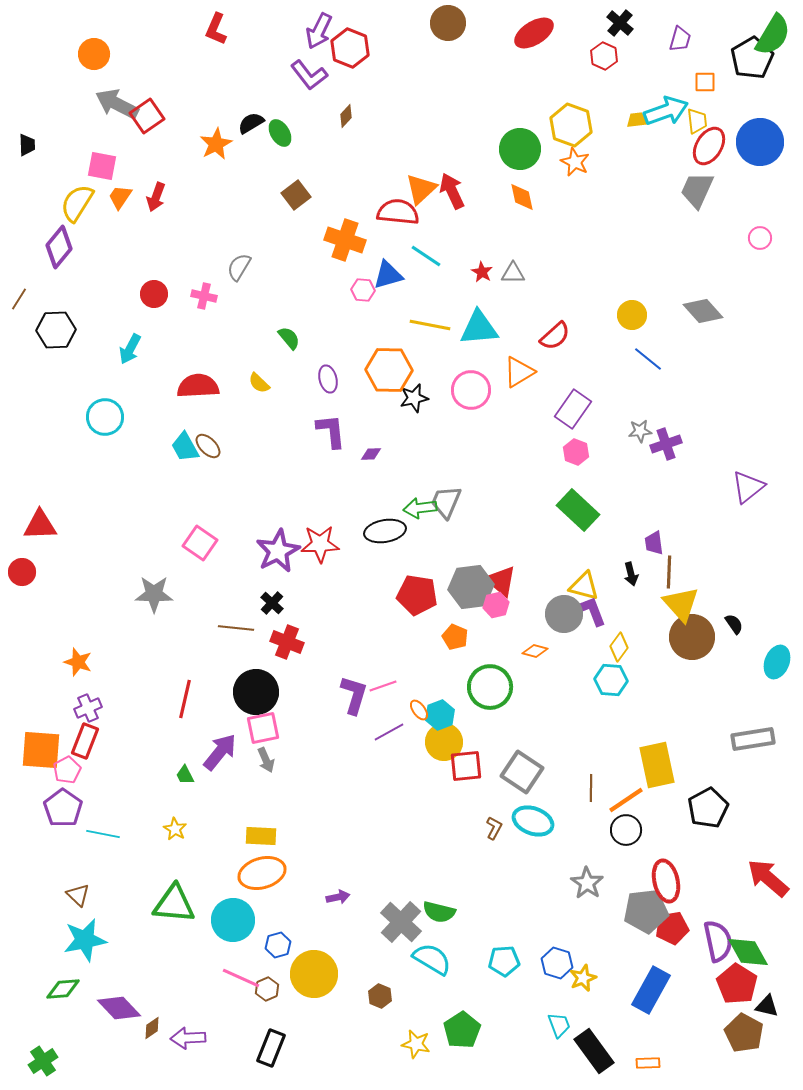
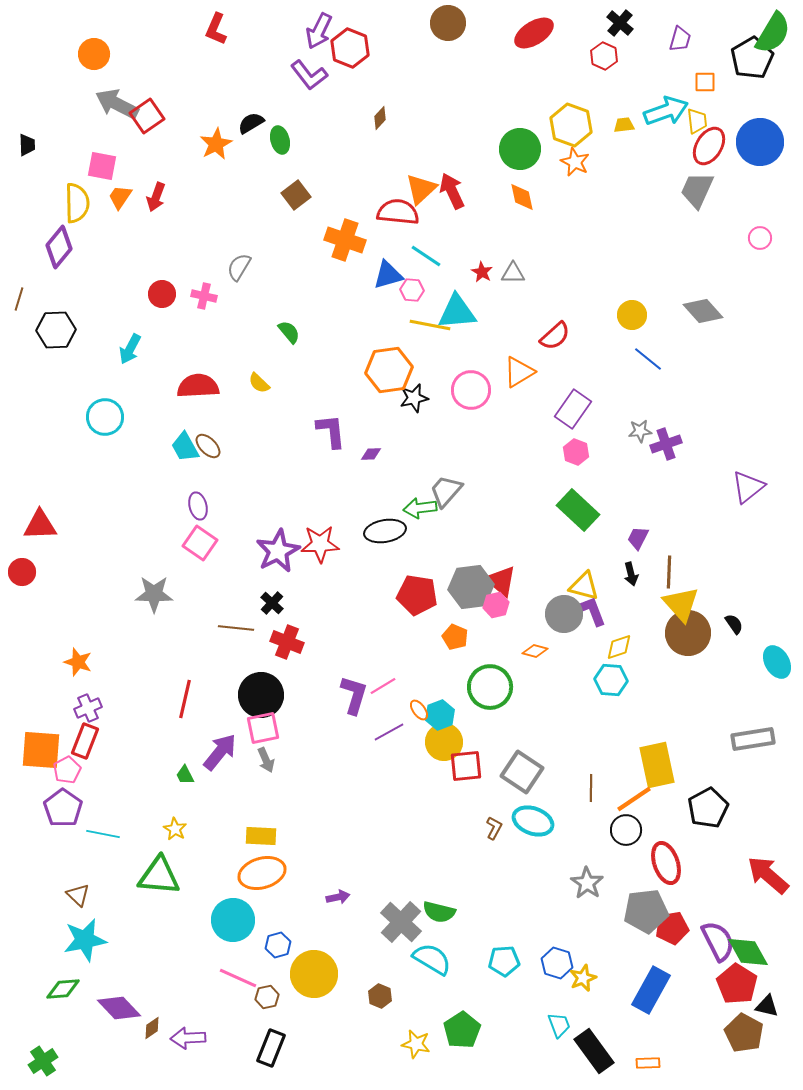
green semicircle at (773, 35): moved 2 px up
brown diamond at (346, 116): moved 34 px right, 2 px down
yellow trapezoid at (637, 120): moved 13 px left, 5 px down
green ellipse at (280, 133): moved 7 px down; rotated 16 degrees clockwise
yellow semicircle at (77, 203): rotated 147 degrees clockwise
pink hexagon at (363, 290): moved 49 px right
red circle at (154, 294): moved 8 px right
brown line at (19, 299): rotated 15 degrees counterclockwise
cyan triangle at (479, 328): moved 22 px left, 16 px up
green semicircle at (289, 338): moved 6 px up
orange hexagon at (389, 370): rotated 9 degrees counterclockwise
purple ellipse at (328, 379): moved 130 px left, 127 px down
gray trapezoid at (446, 502): moved 11 px up; rotated 18 degrees clockwise
purple trapezoid at (654, 543): moved 16 px left, 5 px up; rotated 35 degrees clockwise
brown circle at (692, 637): moved 4 px left, 4 px up
yellow diamond at (619, 647): rotated 36 degrees clockwise
cyan ellipse at (777, 662): rotated 52 degrees counterclockwise
pink line at (383, 686): rotated 12 degrees counterclockwise
black circle at (256, 692): moved 5 px right, 3 px down
orange line at (626, 800): moved 8 px right, 1 px up
red arrow at (768, 878): moved 3 px up
red ellipse at (666, 881): moved 18 px up; rotated 6 degrees counterclockwise
green triangle at (174, 904): moved 15 px left, 28 px up
purple semicircle at (718, 941): rotated 15 degrees counterclockwise
pink line at (241, 978): moved 3 px left
brown hexagon at (267, 989): moved 8 px down; rotated 10 degrees clockwise
